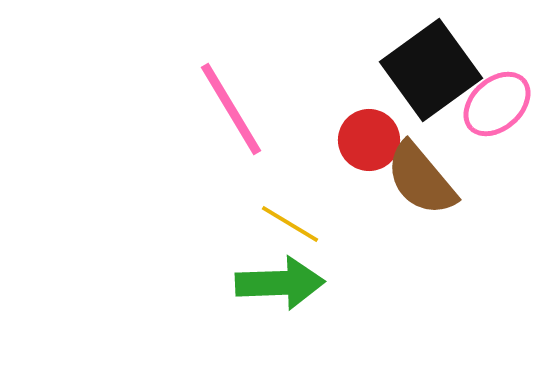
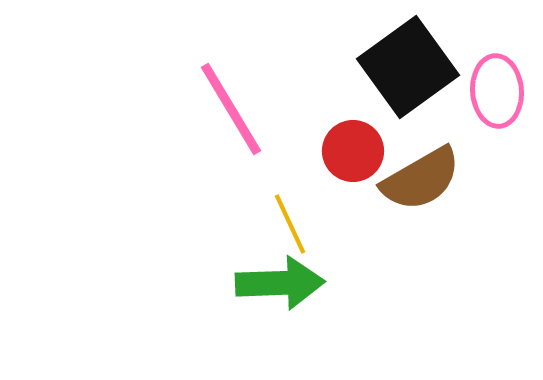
black square: moved 23 px left, 3 px up
pink ellipse: moved 13 px up; rotated 52 degrees counterclockwise
red circle: moved 16 px left, 11 px down
brown semicircle: rotated 80 degrees counterclockwise
yellow line: rotated 34 degrees clockwise
